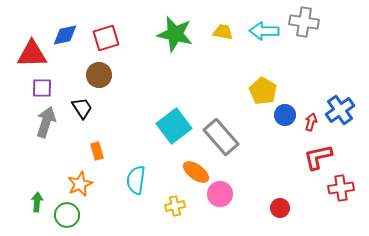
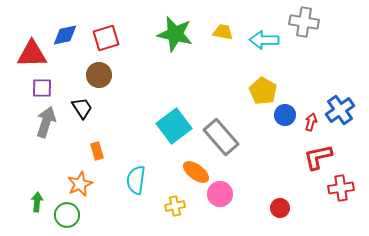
cyan arrow: moved 9 px down
